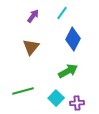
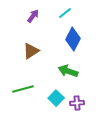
cyan line: moved 3 px right; rotated 16 degrees clockwise
brown triangle: moved 4 px down; rotated 18 degrees clockwise
green arrow: rotated 132 degrees counterclockwise
green line: moved 2 px up
